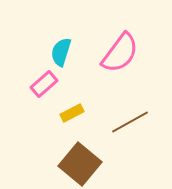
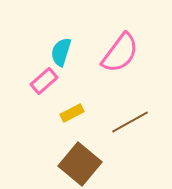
pink rectangle: moved 3 px up
